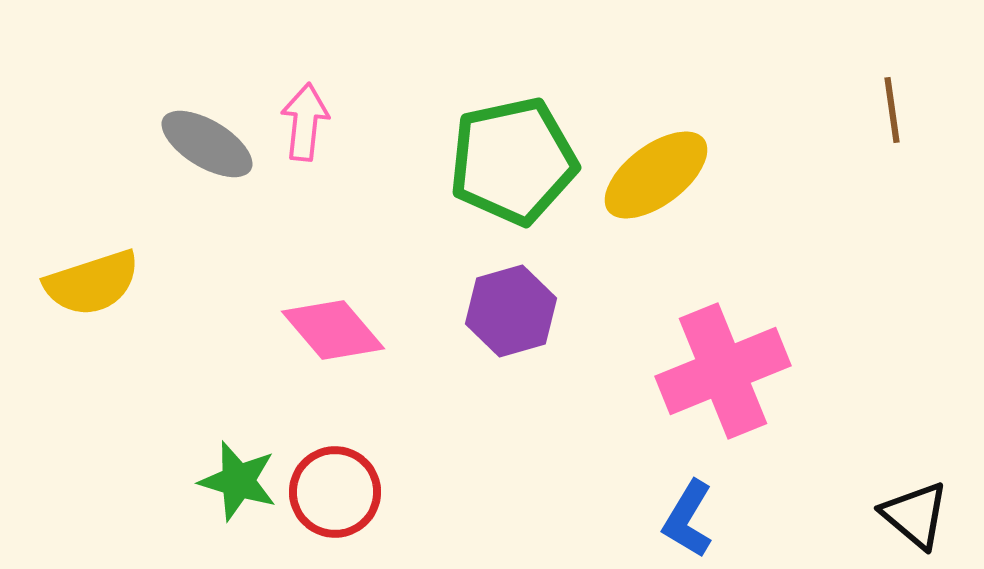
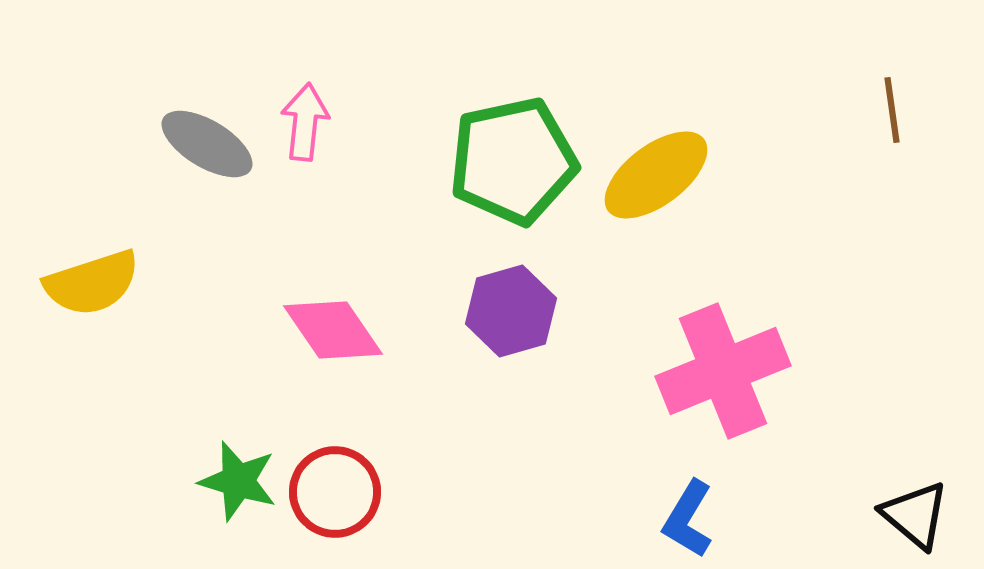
pink diamond: rotated 6 degrees clockwise
